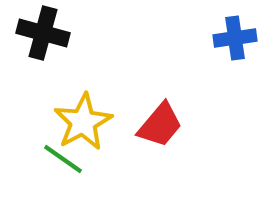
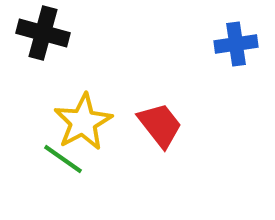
blue cross: moved 1 px right, 6 px down
red trapezoid: rotated 78 degrees counterclockwise
